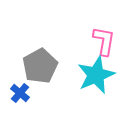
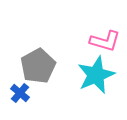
pink L-shape: moved 1 px right; rotated 96 degrees clockwise
gray pentagon: moved 2 px left
